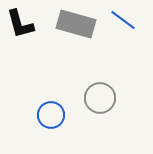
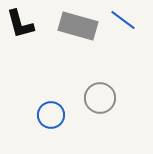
gray rectangle: moved 2 px right, 2 px down
